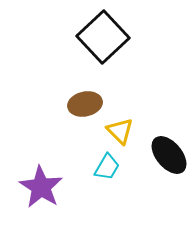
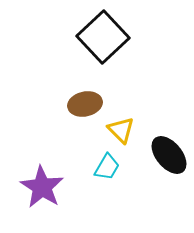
yellow triangle: moved 1 px right, 1 px up
purple star: moved 1 px right
